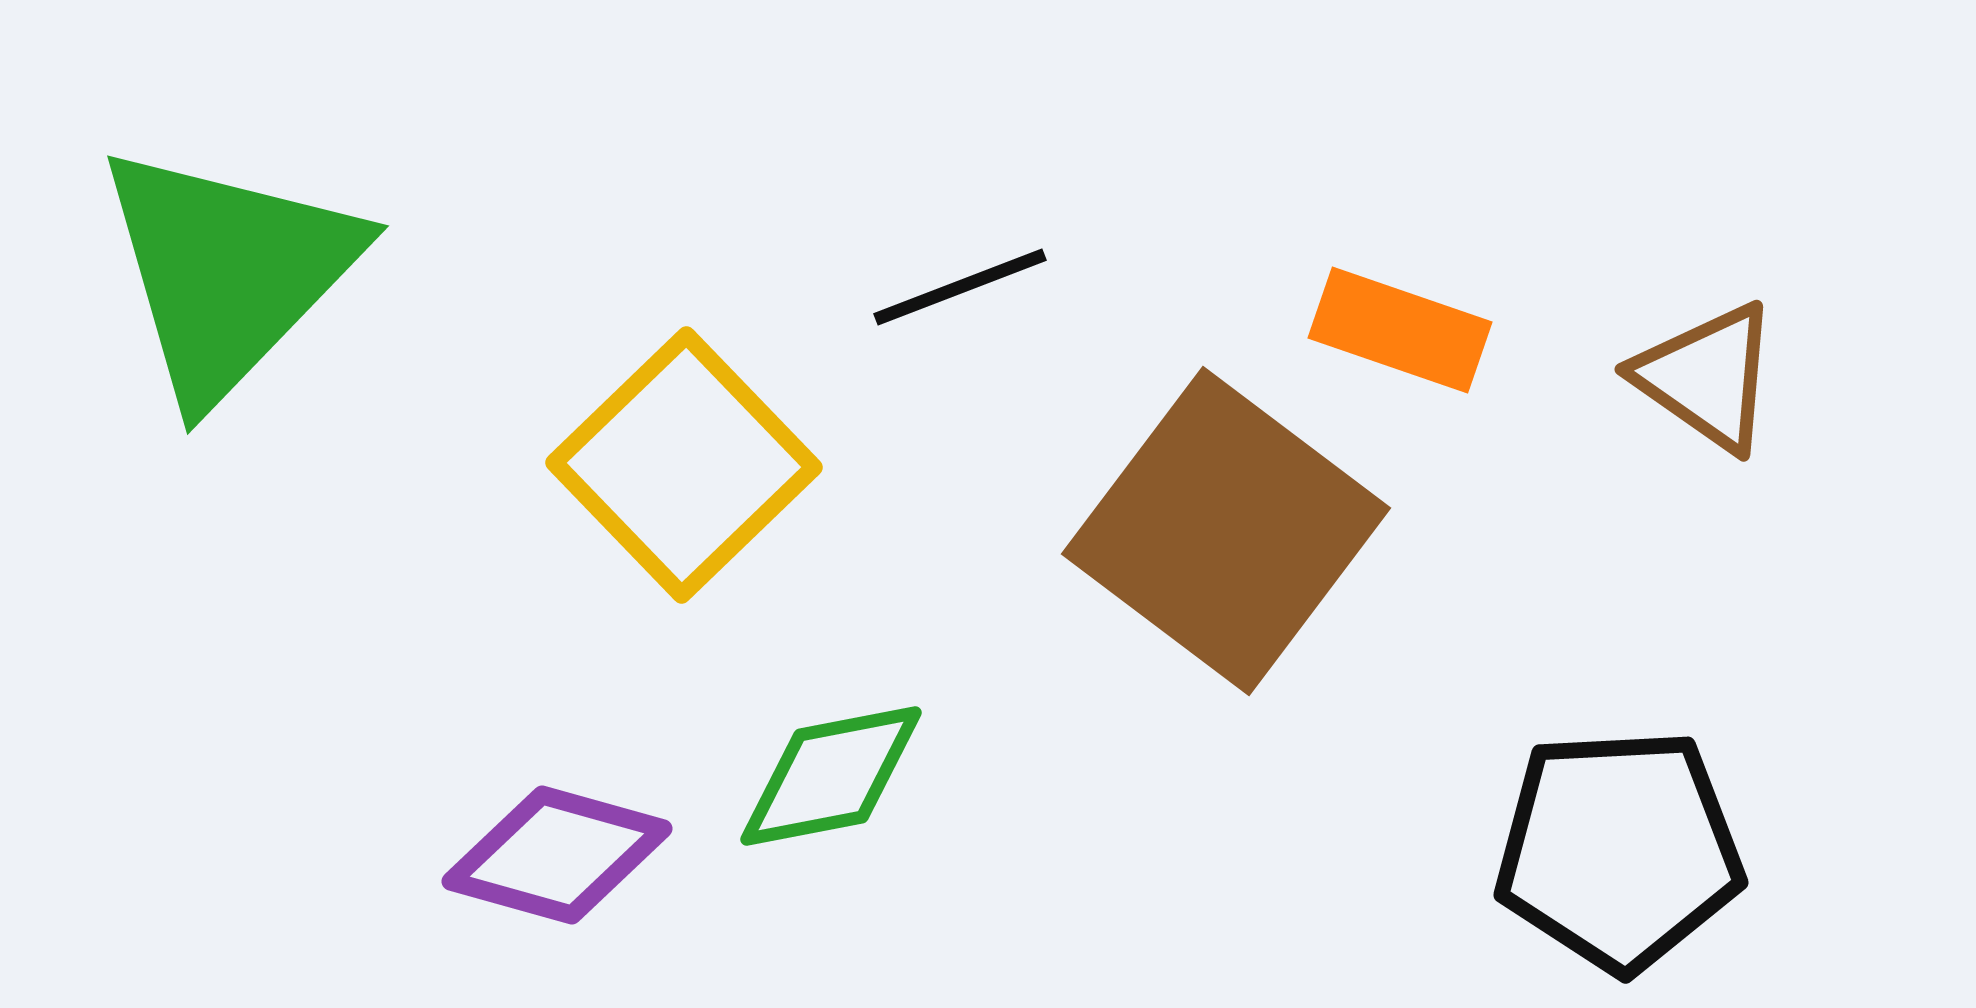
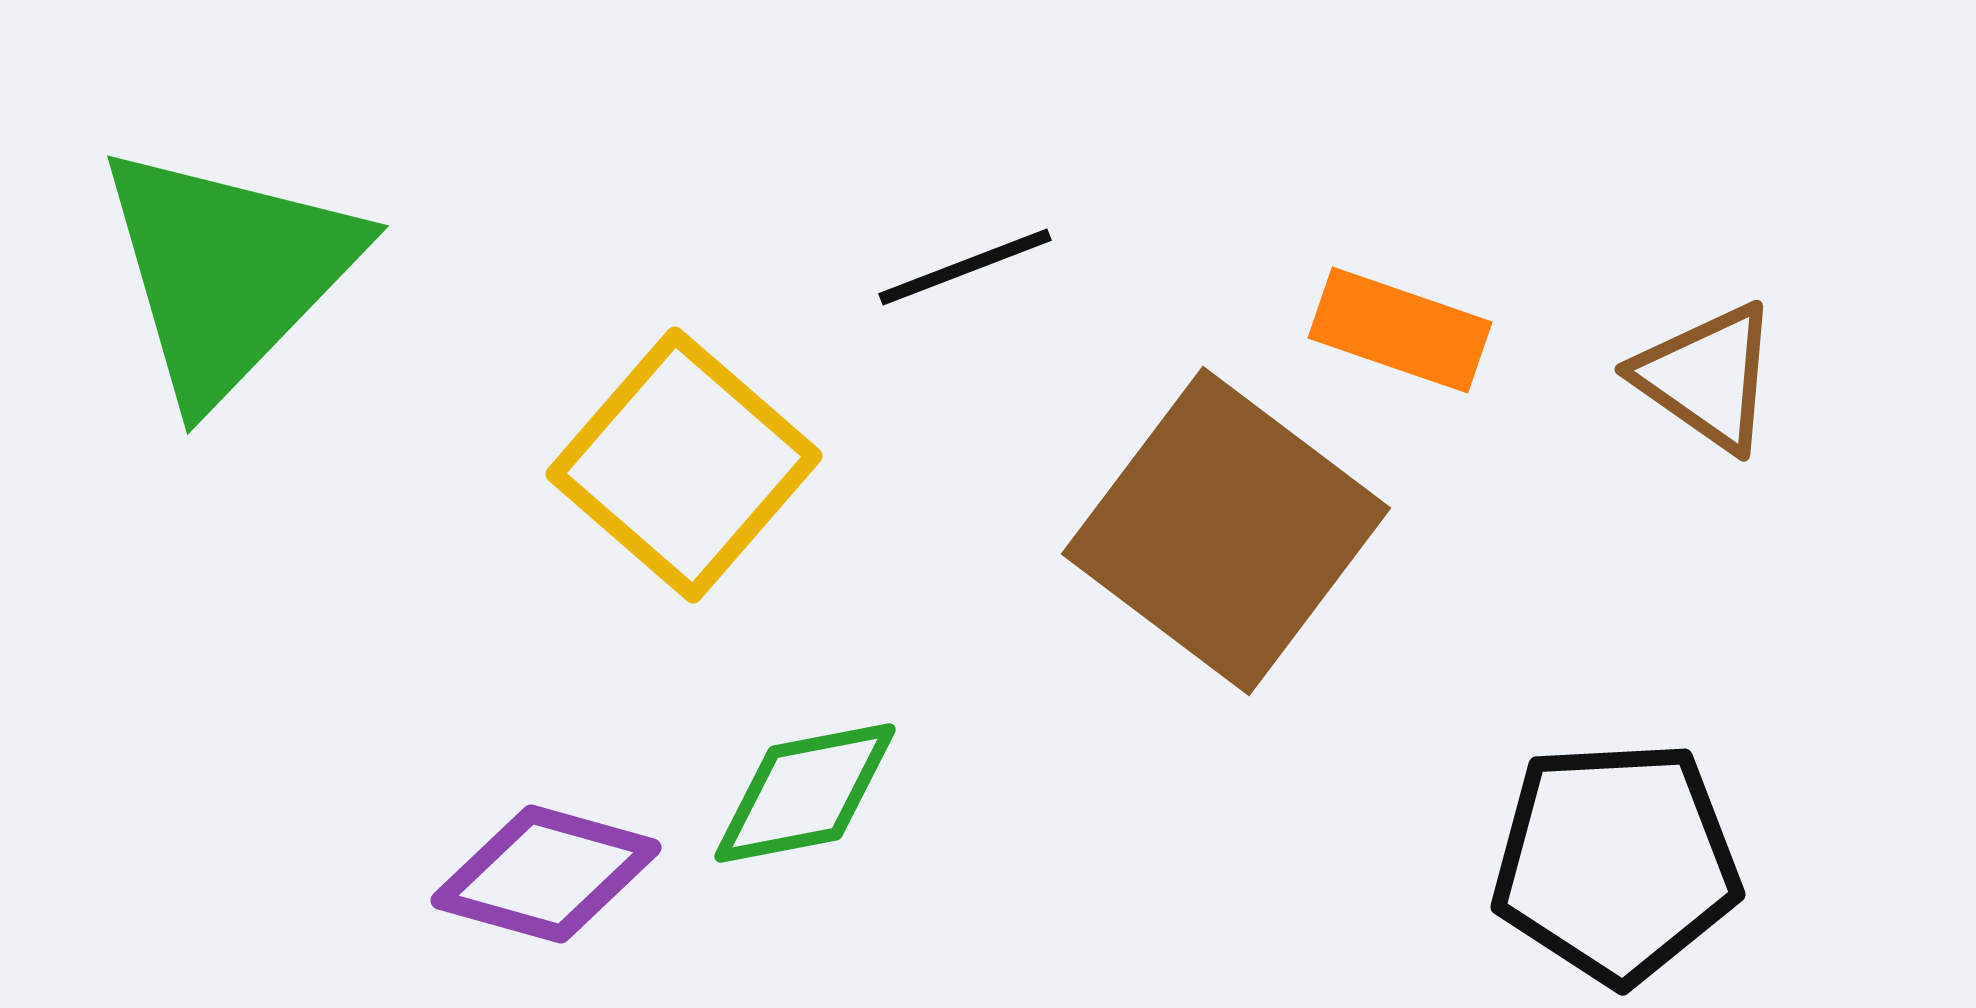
black line: moved 5 px right, 20 px up
yellow square: rotated 5 degrees counterclockwise
green diamond: moved 26 px left, 17 px down
black pentagon: moved 3 px left, 12 px down
purple diamond: moved 11 px left, 19 px down
